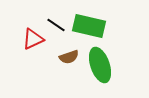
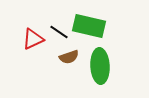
black line: moved 3 px right, 7 px down
green ellipse: moved 1 px down; rotated 16 degrees clockwise
